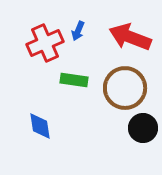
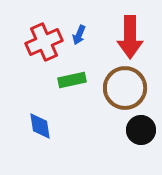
blue arrow: moved 1 px right, 4 px down
red arrow: rotated 111 degrees counterclockwise
red cross: moved 1 px left, 1 px up
green rectangle: moved 2 px left; rotated 20 degrees counterclockwise
black circle: moved 2 px left, 2 px down
